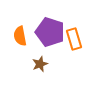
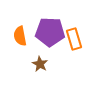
purple pentagon: rotated 16 degrees counterclockwise
brown star: rotated 21 degrees counterclockwise
